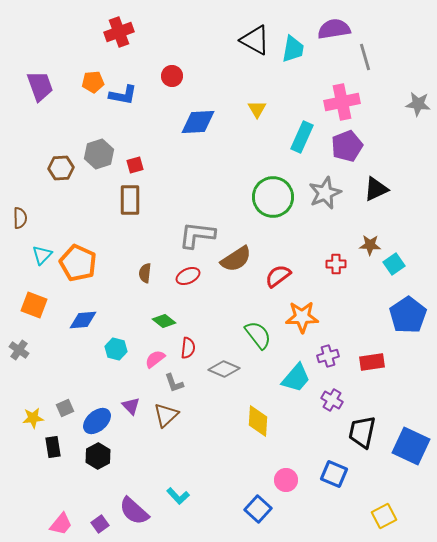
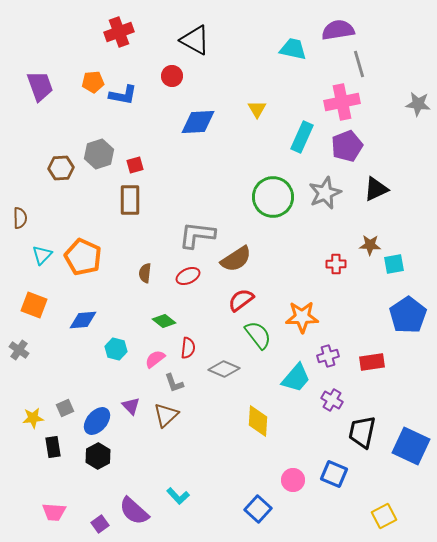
purple semicircle at (334, 29): moved 4 px right, 1 px down
black triangle at (255, 40): moved 60 px left
cyan trapezoid at (293, 49): rotated 88 degrees counterclockwise
gray line at (365, 57): moved 6 px left, 7 px down
orange pentagon at (78, 263): moved 5 px right, 6 px up
cyan square at (394, 264): rotated 25 degrees clockwise
red semicircle at (278, 276): moved 37 px left, 24 px down
blue ellipse at (97, 421): rotated 8 degrees counterclockwise
pink circle at (286, 480): moved 7 px right
pink trapezoid at (61, 524): moved 7 px left, 12 px up; rotated 55 degrees clockwise
